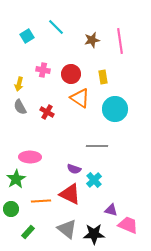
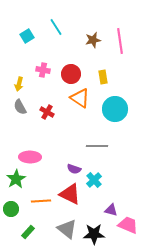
cyan line: rotated 12 degrees clockwise
brown star: moved 1 px right
